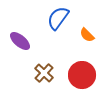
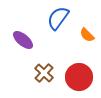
purple ellipse: moved 3 px right, 1 px up
red circle: moved 3 px left, 2 px down
